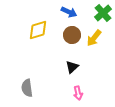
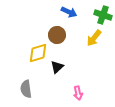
green cross: moved 2 px down; rotated 30 degrees counterclockwise
yellow diamond: moved 23 px down
brown circle: moved 15 px left
black triangle: moved 15 px left
gray semicircle: moved 1 px left, 1 px down
